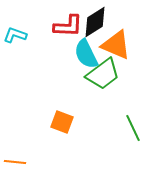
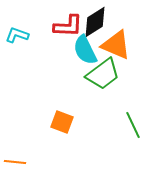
cyan L-shape: moved 2 px right
cyan semicircle: moved 1 px left, 4 px up
green line: moved 3 px up
